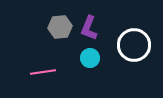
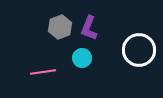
gray hexagon: rotated 15 degrees counterclockwise
white circle: moved 5 px right, 5 px down
cyan circle: moved 8 px left
